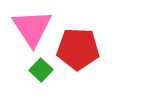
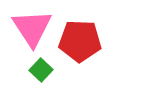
red pentagon: moved 2 px right, 8 px up
